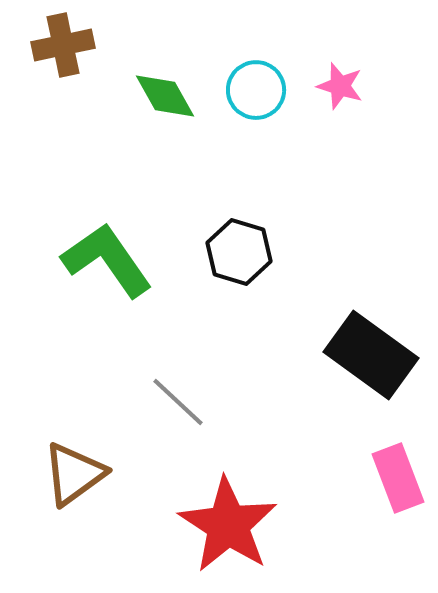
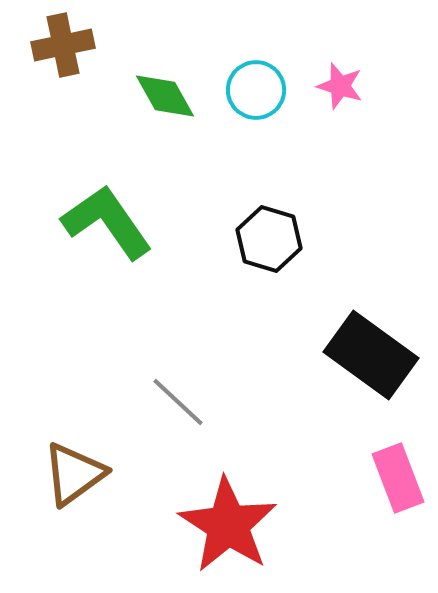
black hexagon: moved 30 px right, 13 px up
green L-shape: moved 38 px up
